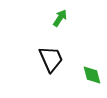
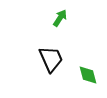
green diamond: moved 4 px left
